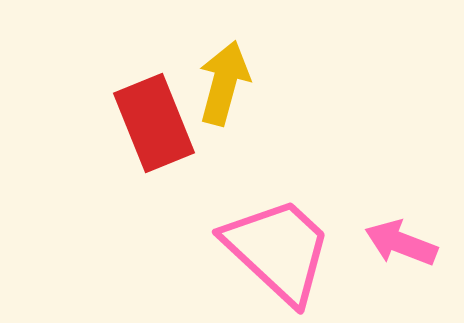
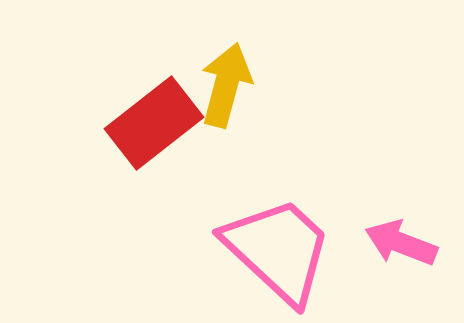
yellow arrow: moved 2 px right, 2 px down
red rectangle: rotated 74 degrees clockwise
